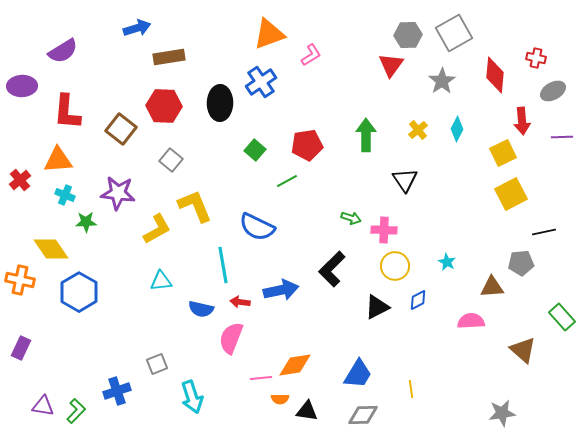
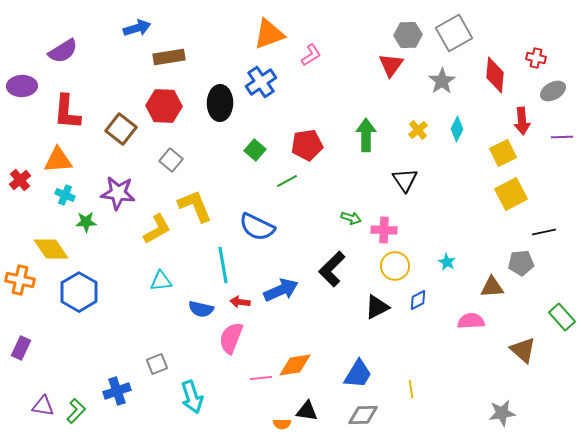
blue arrow at (281, 290): rotated 12 degrees counterclockwise
orange semicircle at (280, 399): moved 2 px right, 25 px down
